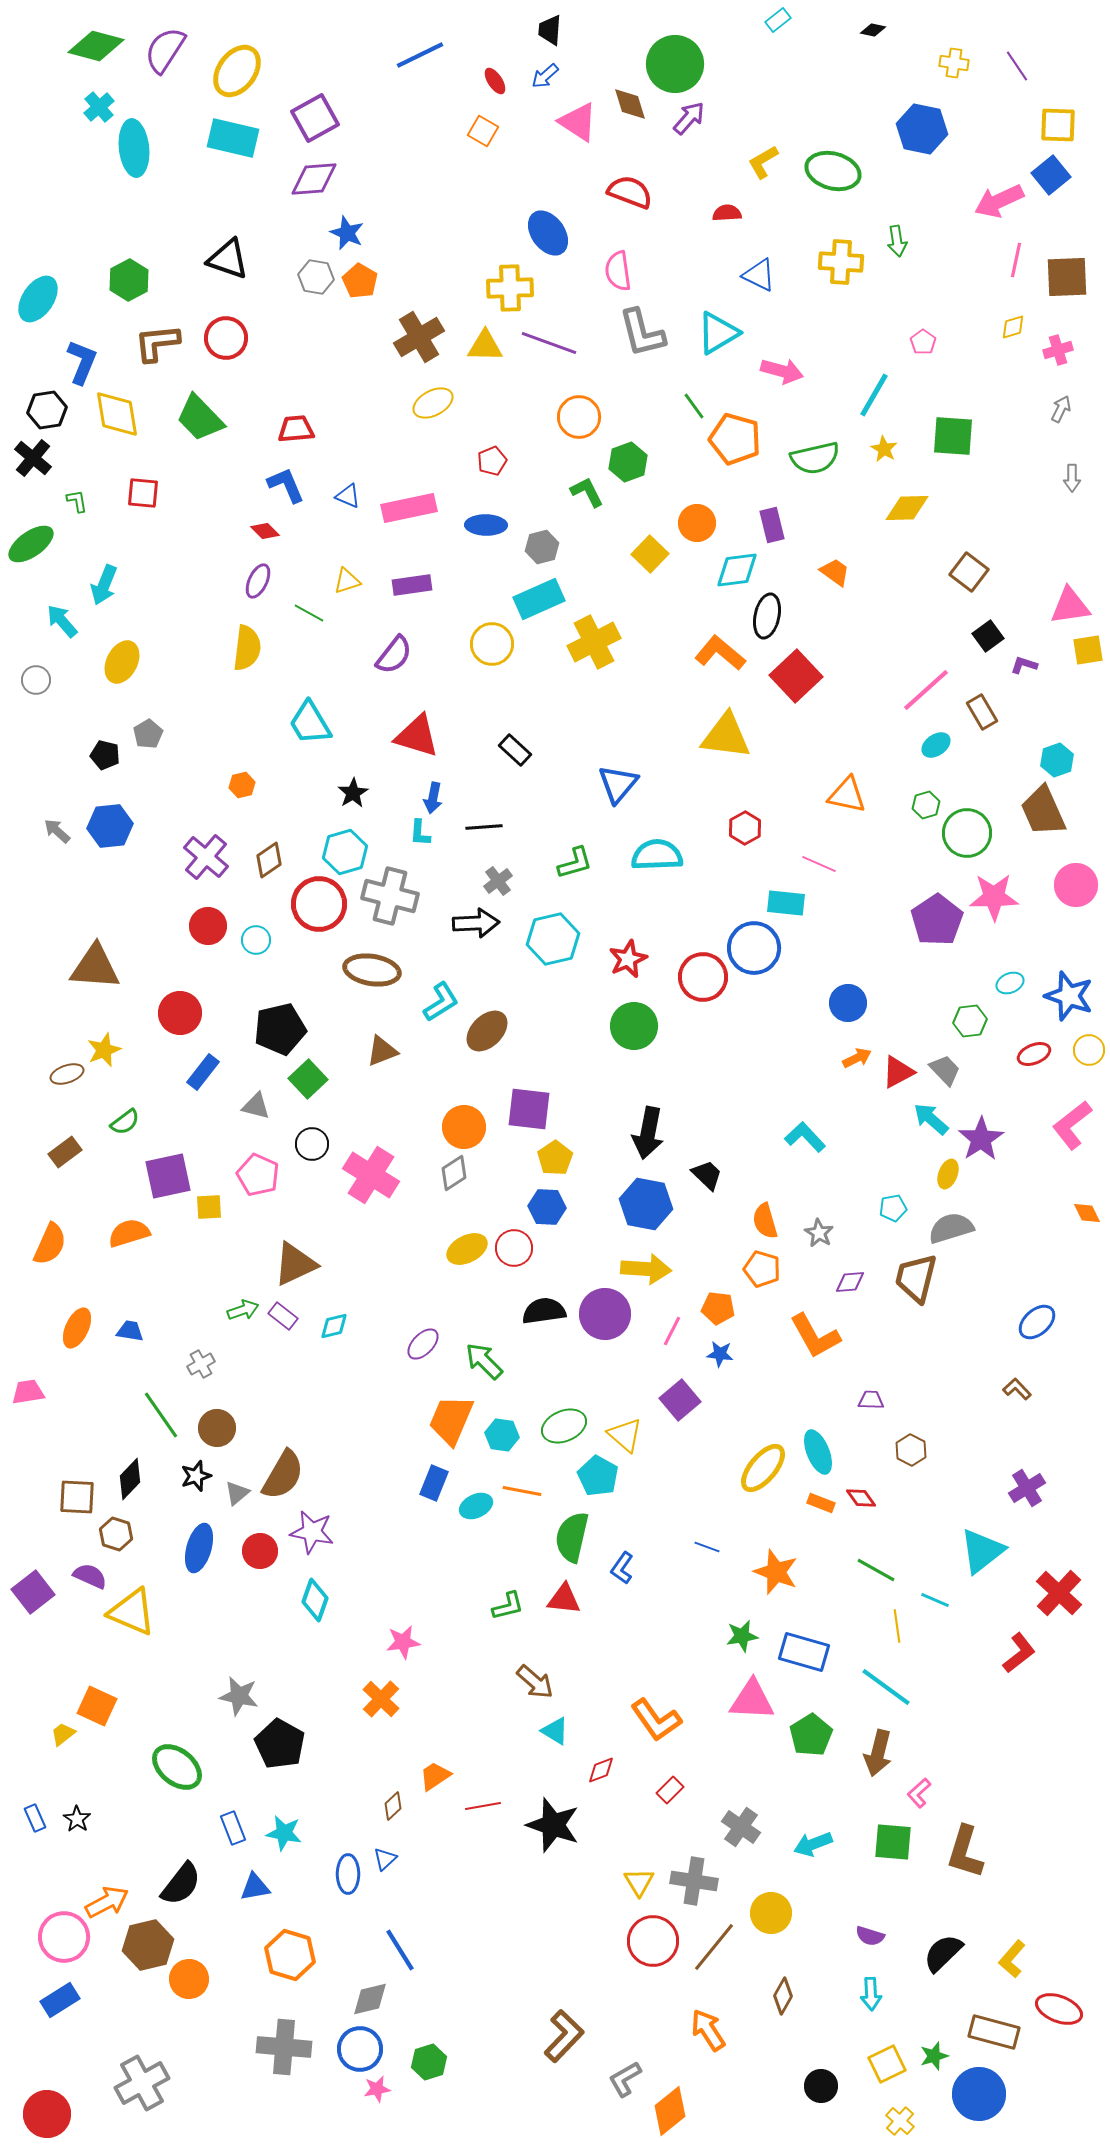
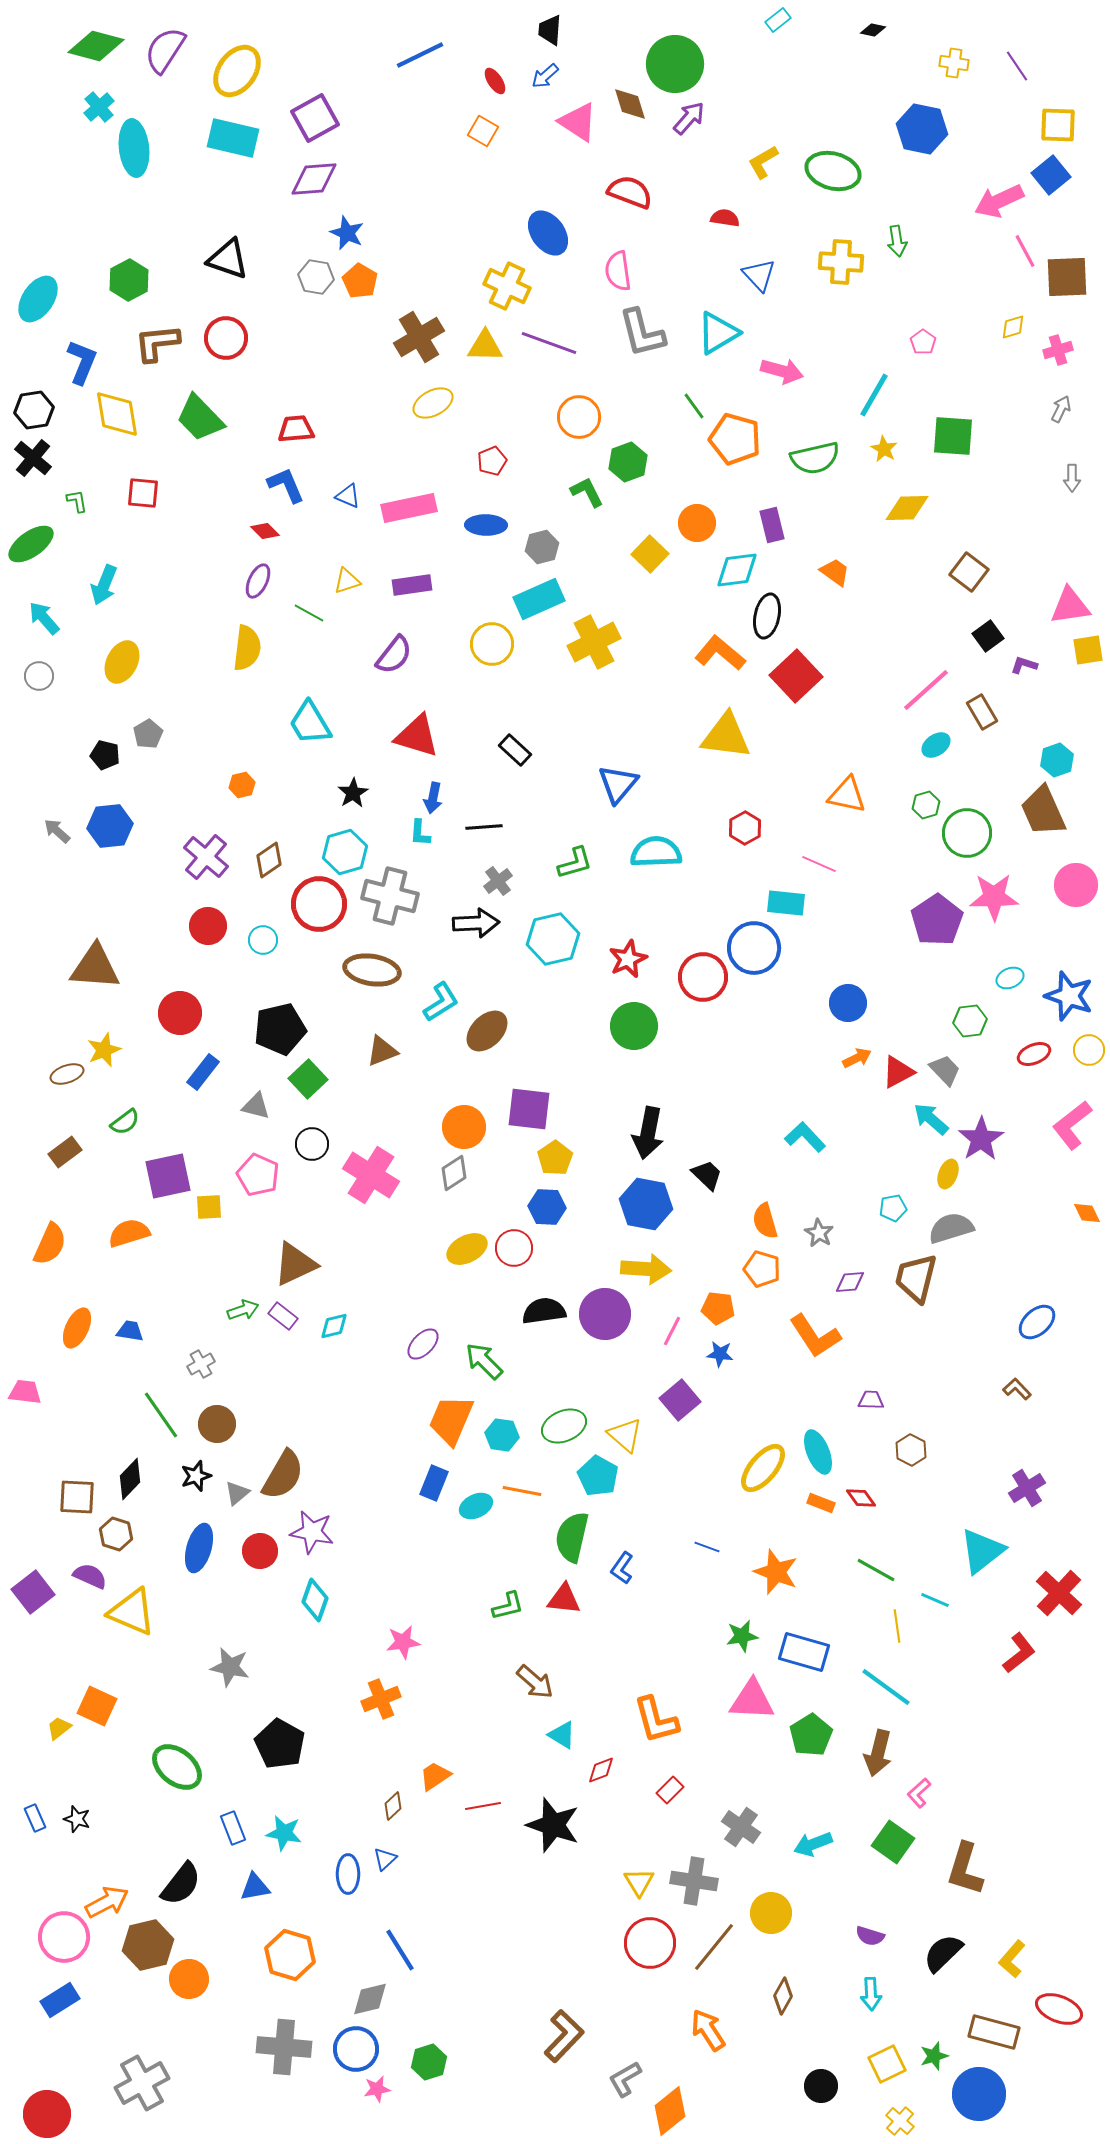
red semicircle at (727, 213): moved 2 px left, 5 px down; rotated 12 degrees clockwise
pink line at (1016, 260): moved 9 px right, 9 px up; rotated 40 degrees counterclockwise
blue triangle at (759, 275): rotated 21 degrees clockwise
yellow cross at (510, 288): moved 3 px left, 2 px up; rotated 27 degrees clockwise
black hexagon at (47, 410): moved 13 px left
cyan arrow at (62, 621): moved 18 px left, 3 px up
gray circle at (36, 680): moved 3 px right, 4 px up
cyan semicircle at (657, 855): moved 1 px left, 3 px up
cyan circle at (256, 940): moved 7 px right
cyan ellipse at (1010, 983): moved 5 px up
orange L-shape at (815, 1336): rotated 4 degrees counterclockwise
pink trapezoid at (28, 1392): moved 3 px left; rotated 16 degrees clockwise
brown circle at (217, 1428): moved 4 px up
gray star at (239, 1696): moved 9 px left, 29 px up
orange cross at (381, 1699): rotated 24 degrees clockwise
orange L-shape at (656, 1720): rotated 20 degrees clockwise
cyan triangle at (555, 1731): moved 7 px right, 4 px down
yellow trapezoid at (63, 1734): moved 4 px left, 6 px up
black star at (77, 1819): rotated 16 degrees counterclockwise
green square at (893, 1842): rotated 30 degrees clockwise
brown L-shape at (965, 1852): moved 17 px down
red circle at (653, 1941): moved 3 px left, 2 px down
blue circle at (360, 2049): moved 4 px left
